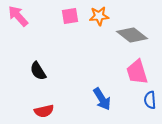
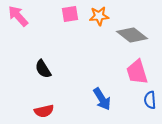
pink square: moved 2 px up
black semicircle: moved 5 px right, 2 px up
